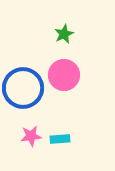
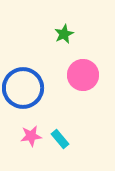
pink circle: moved 19 px right
cyan rectangle: rotated 54 degrees clockwise
